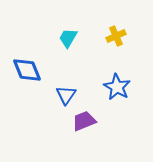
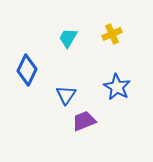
yellow cross: moved 4 px left, 2 px up
blue diamond: rotated 48 degrees clockwise
